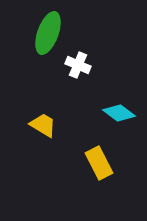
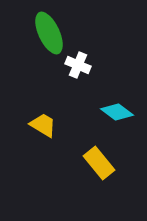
green ellipse: moved 1 px right; rotated 45 degrees counterclockwise
cyan diamond: moved 2 px left, 1 px up
yellow rectangle: rotated 12 degrees counterclockwise
